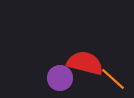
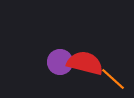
purple circle: moved 16 px up
